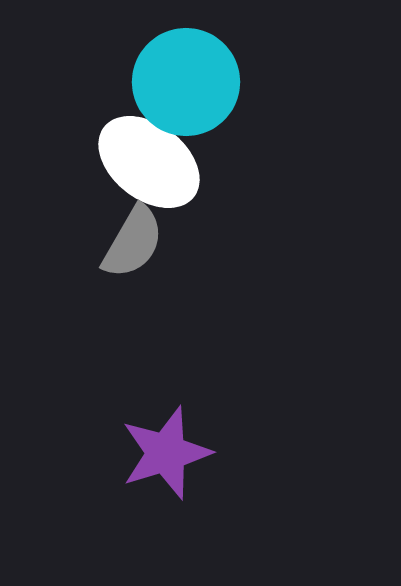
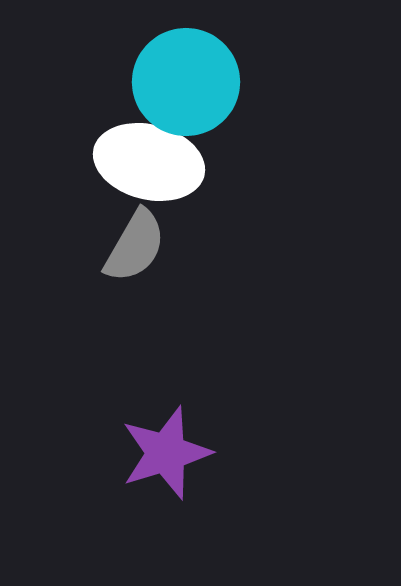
white ellipse: rotated 24 degrees counterclockwise
gray semicircle: moved 2 px right, 4 px down
